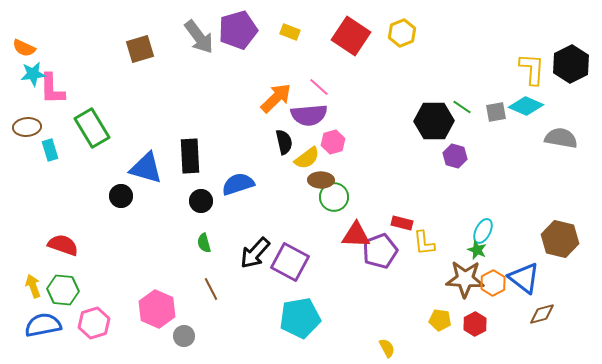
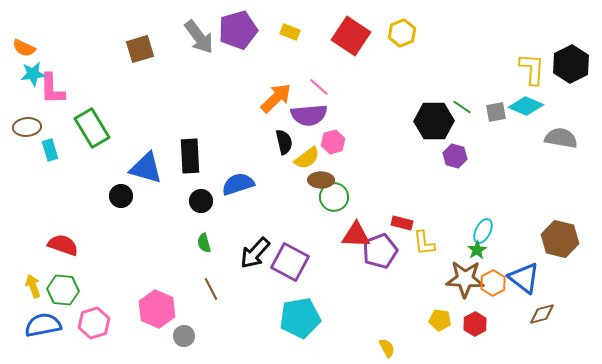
green star at (477, 250): rotated 18 degrees clockwise
